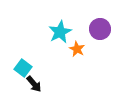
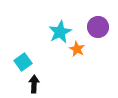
purple circle: moved 2 px left, 2 px up
cyan square: moved 6 px up; rotated 18 degrees clockwise
black arrow: rotated 138 degrees counterclockwise
